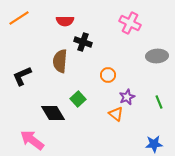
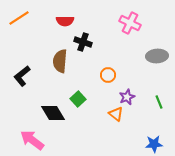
black L-shape: rotated 15 degrees counterclockwise
